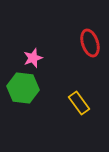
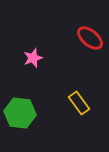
red ellipse: moved 5 px up; rotated 32 degrees counterclockwise
green hexagon: moved 3 px left, 25 px down
